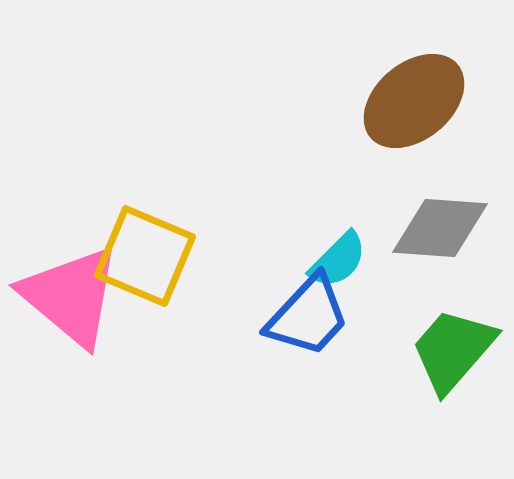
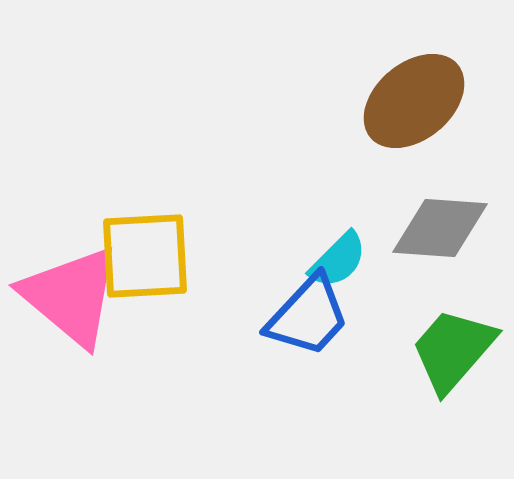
yellow square: rotated 26 degrees counterclockwise
